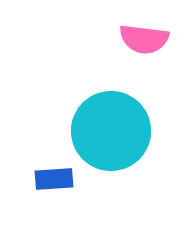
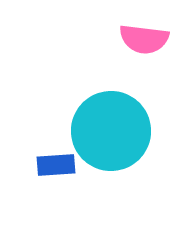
blue rectangle: moved 2 px right, 14 px up
